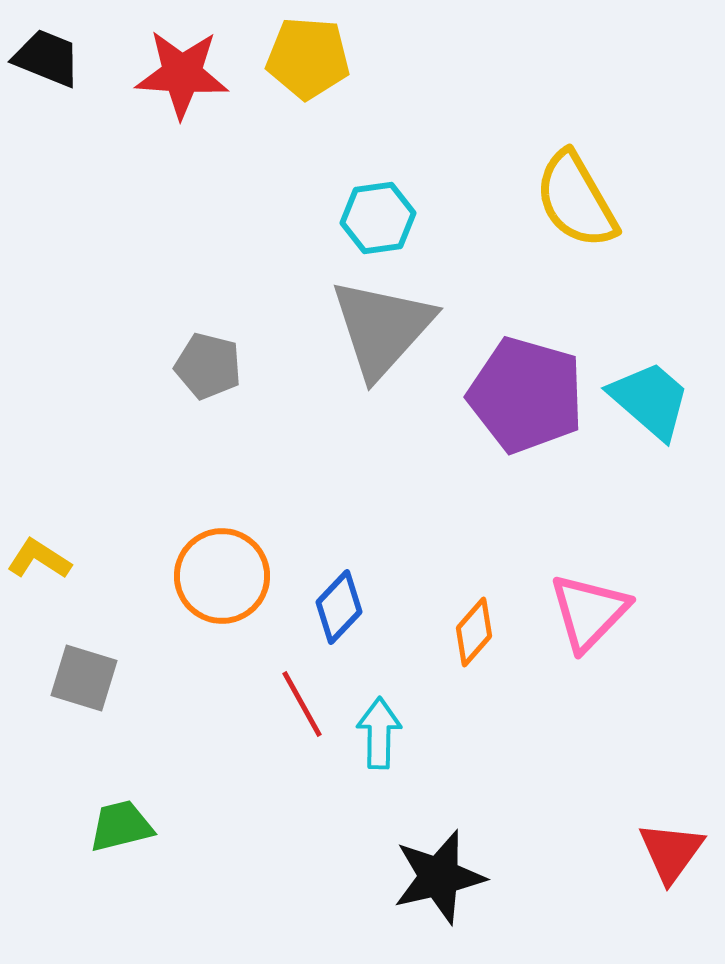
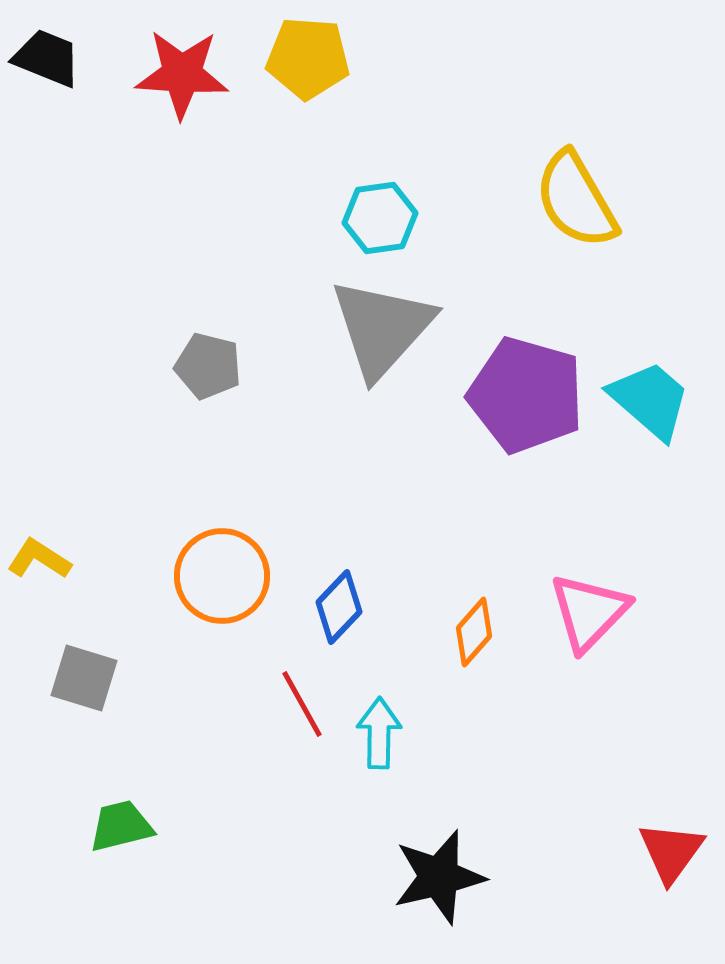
cyan hexagon: moved 2 px right
